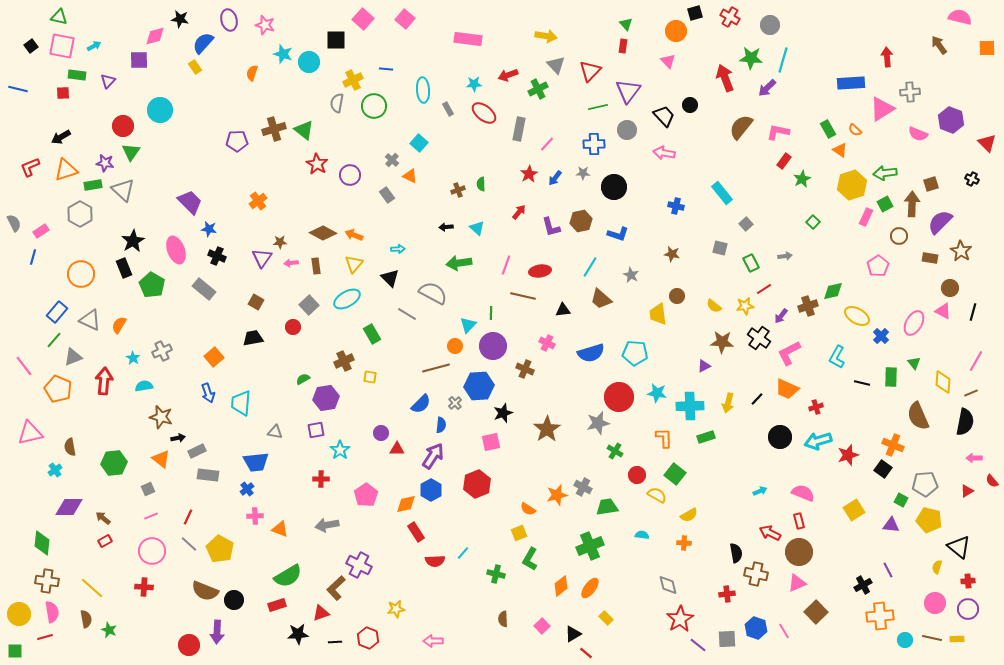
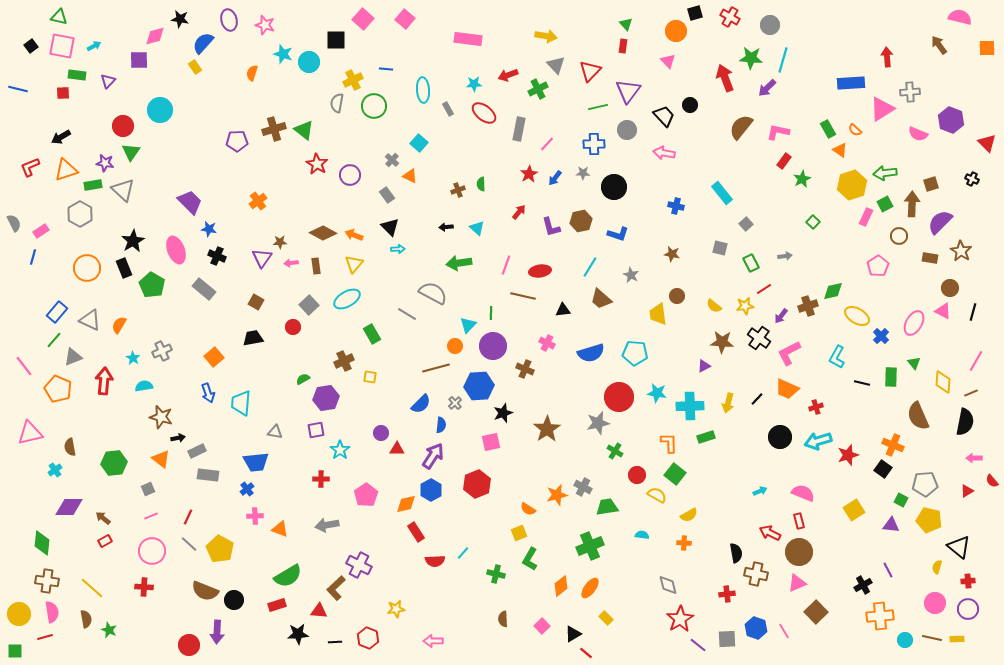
orange circle at (81, 274): moved 6 px right, 6 px up
black triangle at (390, 278): moved 51 px up
orange L-shape at (664, 438): moved 5 px right, 5 px down
red triangle at (321, 613): moved 2 px left, 2 px up; rotated 24 degrees clockwise
